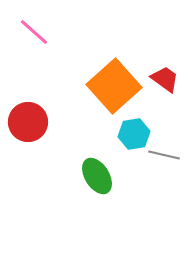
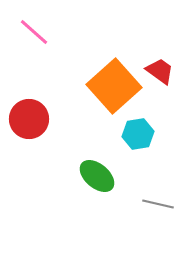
red trapezoid: moved 5 px left, 8 px up
red circle: moved 1 px right, 3 px up
cyan hexagon: moved 4 px right
gray line: moved 6 px left, 49 px down
green ellipse: rotated 18 degrees counterclockwise
